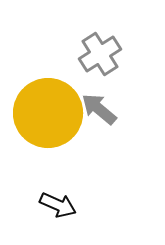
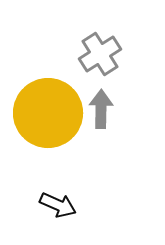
gray arrow: moved 2 px right; rotated 51 degrees clockwise
